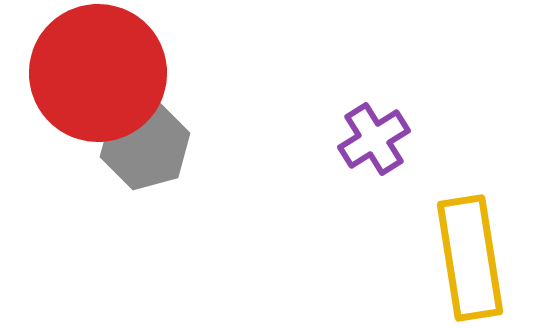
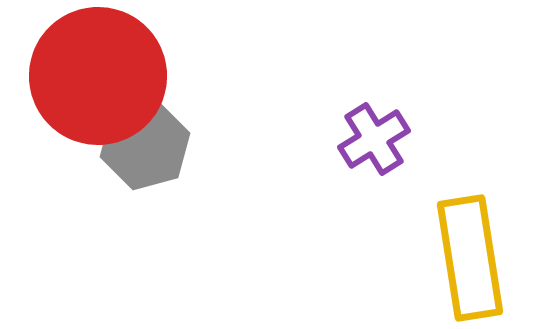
red circle: moved 3 px down
